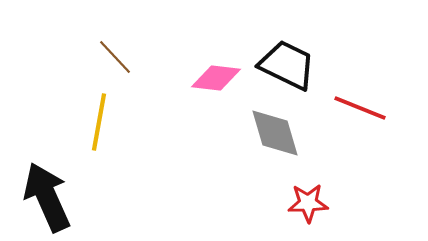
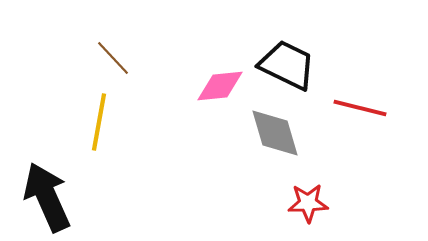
brown line: moved 2 px left, 1 px down
pink diamond: moved 4 px right, 8 px down; rotated 12 degrees counterclockwise
red line: rotated 8 degrees counterclockwise
